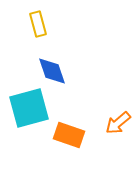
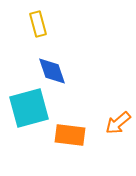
orange rectangle: moved 1 px right; rotated 12 degrees counterclockwise
